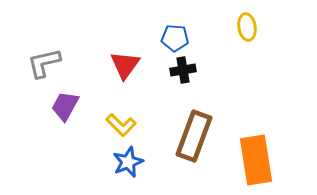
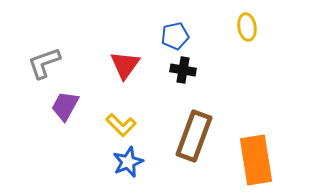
blue pentagon: moved 2 px up; rotated 16 degrees counterclockwise
gray L-shape: rotated 6 degrees counterclockwise
black cross: rotated 20 degrees clockwise
